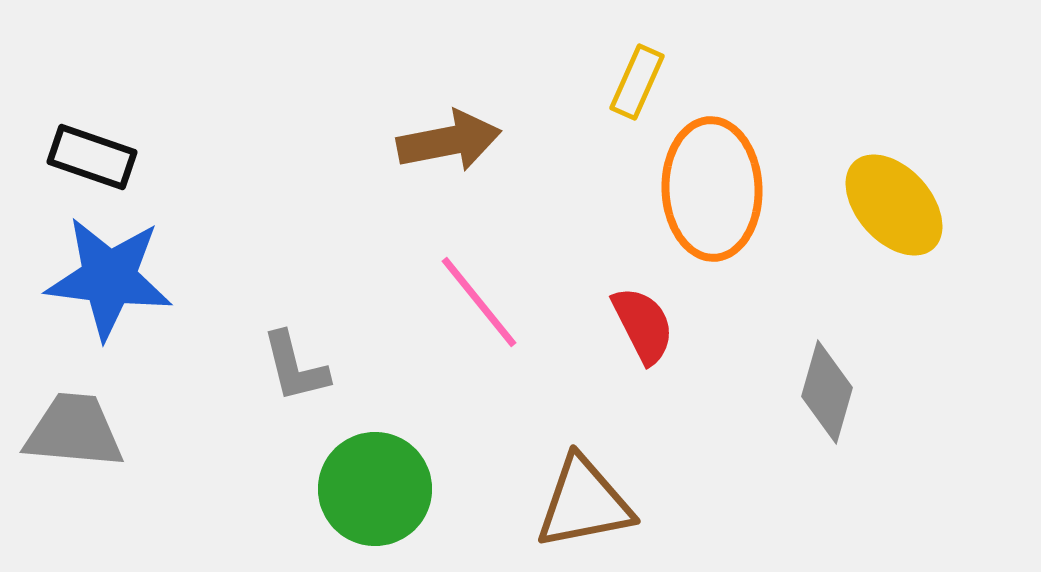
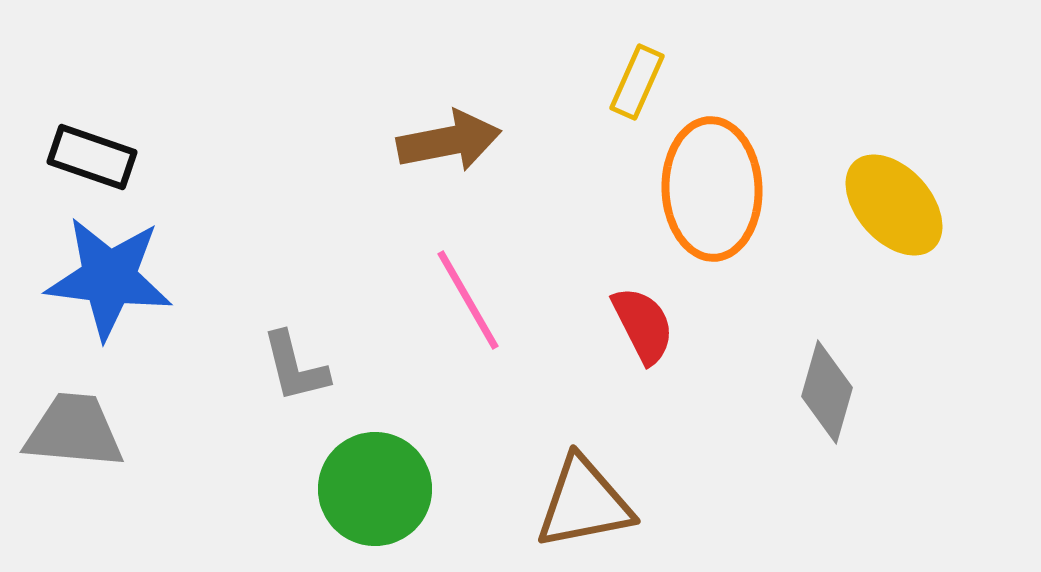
pink line: moved 11 px left, 2 px up; rotated 9 degrees clockwise
